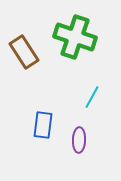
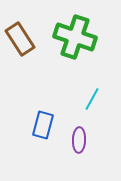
brown rectangle: moved 4 px left, 13 px up
cyan line: moved 2 px down
blue rectangle: rotated 8 degrees clockwise
